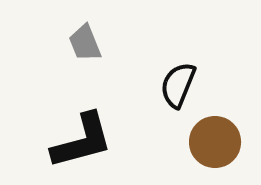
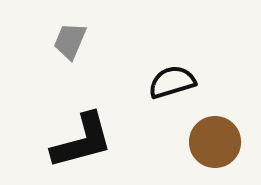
gray trapezoid: moved 15 px left, 2 px up; rotated 45 degrees clockwise
black semicircle: moved 6 px left, 3 px up; rotated 51 degrees clockwise
